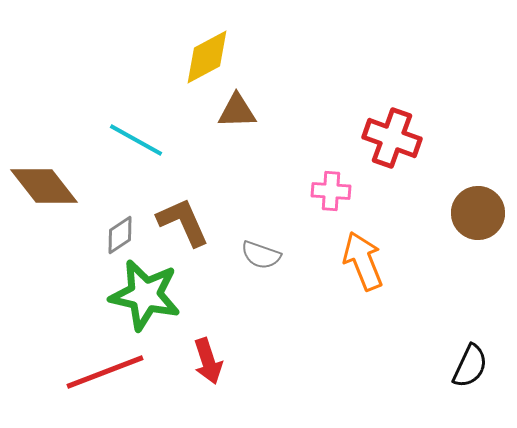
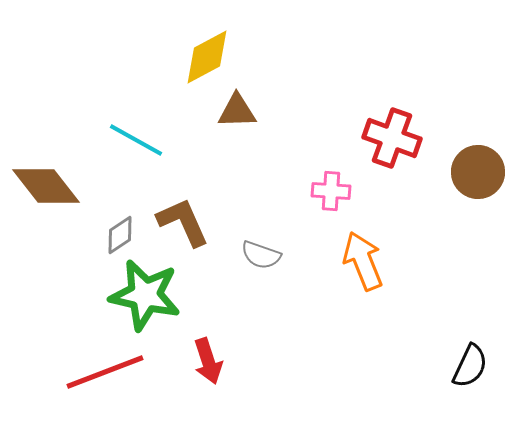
brown diamond: moved 2 px right
brown circle: moved 41 px up
